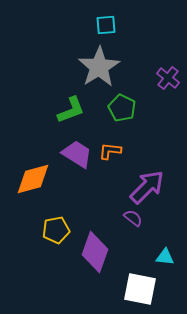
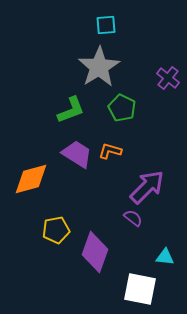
orange L-shape: rotated 10 degrees clockwise
orange diamond: moved 2 px left
